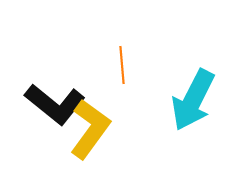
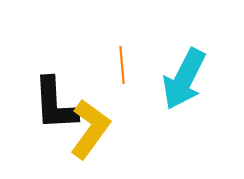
cyan arrow: moved 9 px left, 21 px up
black L-shape: rotated 48 degrees clockwise
